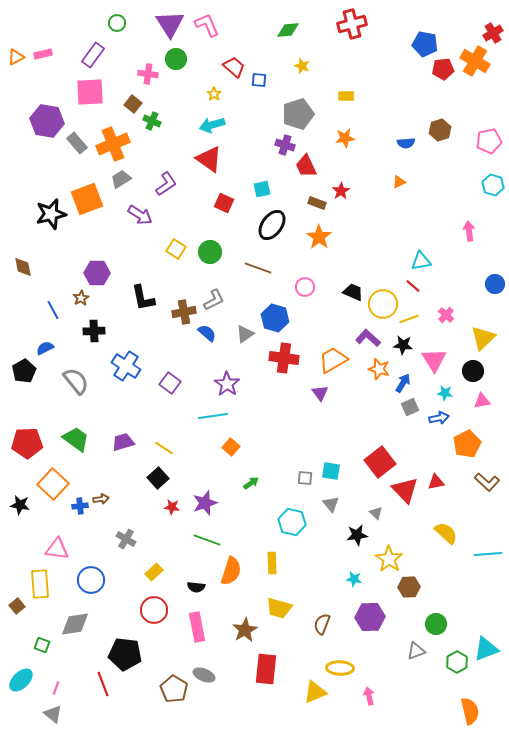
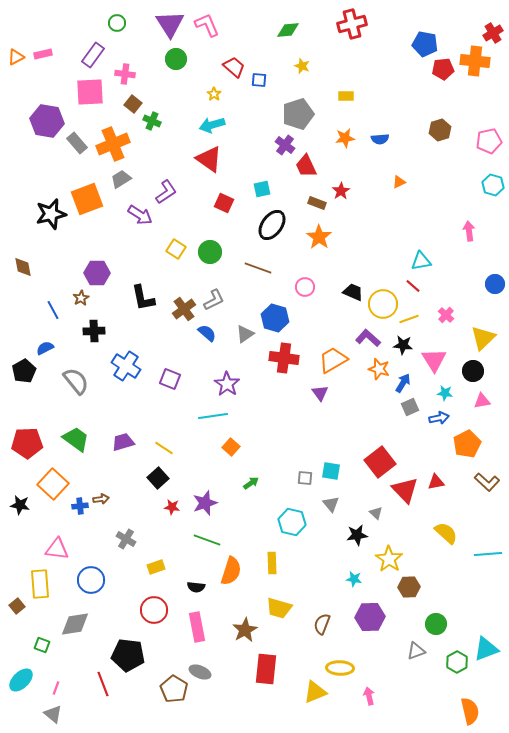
orange cross at (475, 61): rotated 24 degrees counterclockwise
pink cross at (148, 74): moved 23 px left
blue semicircle at (406, 143): moved 26 px left, 4 px up
purple cross at (285, 145): rotated 18 degrees clockwise
purple L-shape at (166, 184): moved 8 px down
brown cross at (184, 312): moved 3 px up; rotated 25 degrees counterclockwise
purple square at (170, 383): moved 4 px up; rotated 15 degrees counterclockwise
yellow rectangle at (154, 572): moved 2 px right, 5 px up; rotated 24 degrees clockwise
black pentagon at (125, 654): moved 3 px right, 1 px down
gray ellipse at (204, 675): moved 4 px left, 3 px up
